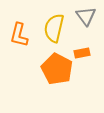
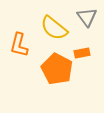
gray triangle: moved 1 px right, 1 px down
yellow semicircle: rotated 64 degrees counterclockwise
orange L-shape: moved 10 px down
